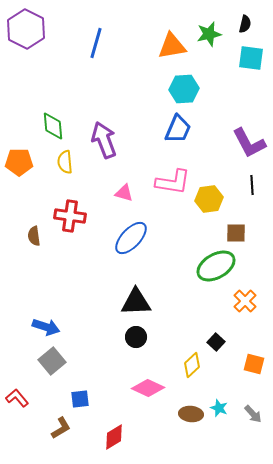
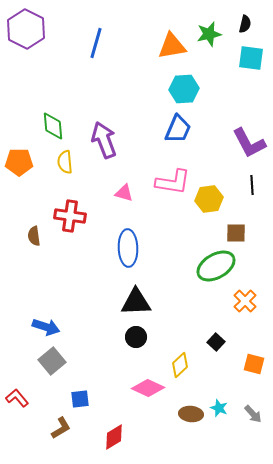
blue ellipse: moved 3 px left, 10 px down; rotated 45 degrees counterclockwise
yellow diamond: moved 12 px left
